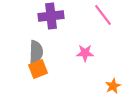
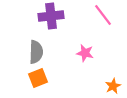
pink star: rotated 12 degrees clockwise
orange square: moved 9 px down
